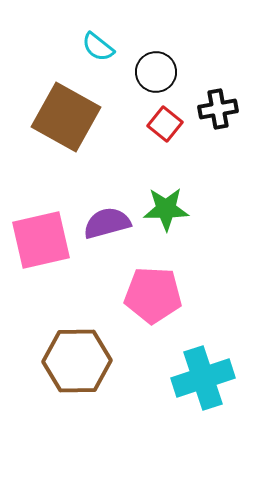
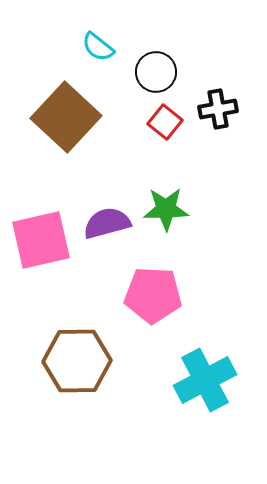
brown square: rotated 14 degrees clockwise
red square: moved 2 px up
cyan cross: moved 2 px right, 2 px down; rotated 10 degrees counterclockwise
